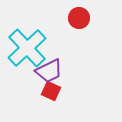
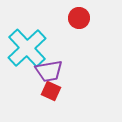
purple trapezoid: rotated 16 degrees clockwise
